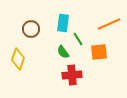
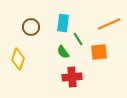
brown circle: moved 2 px up
red cross: moved 2 px down
